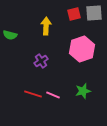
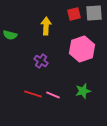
purple cross: rotated 24 degrees counterclockwise
